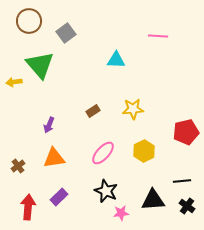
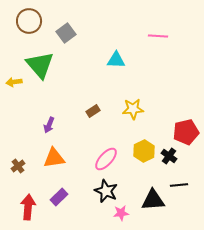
pink ellipse: moved 3 px right, 6 px down
black line: moved 3 px left, 4 px down
black cross: moved 18 px left, 50 px up
